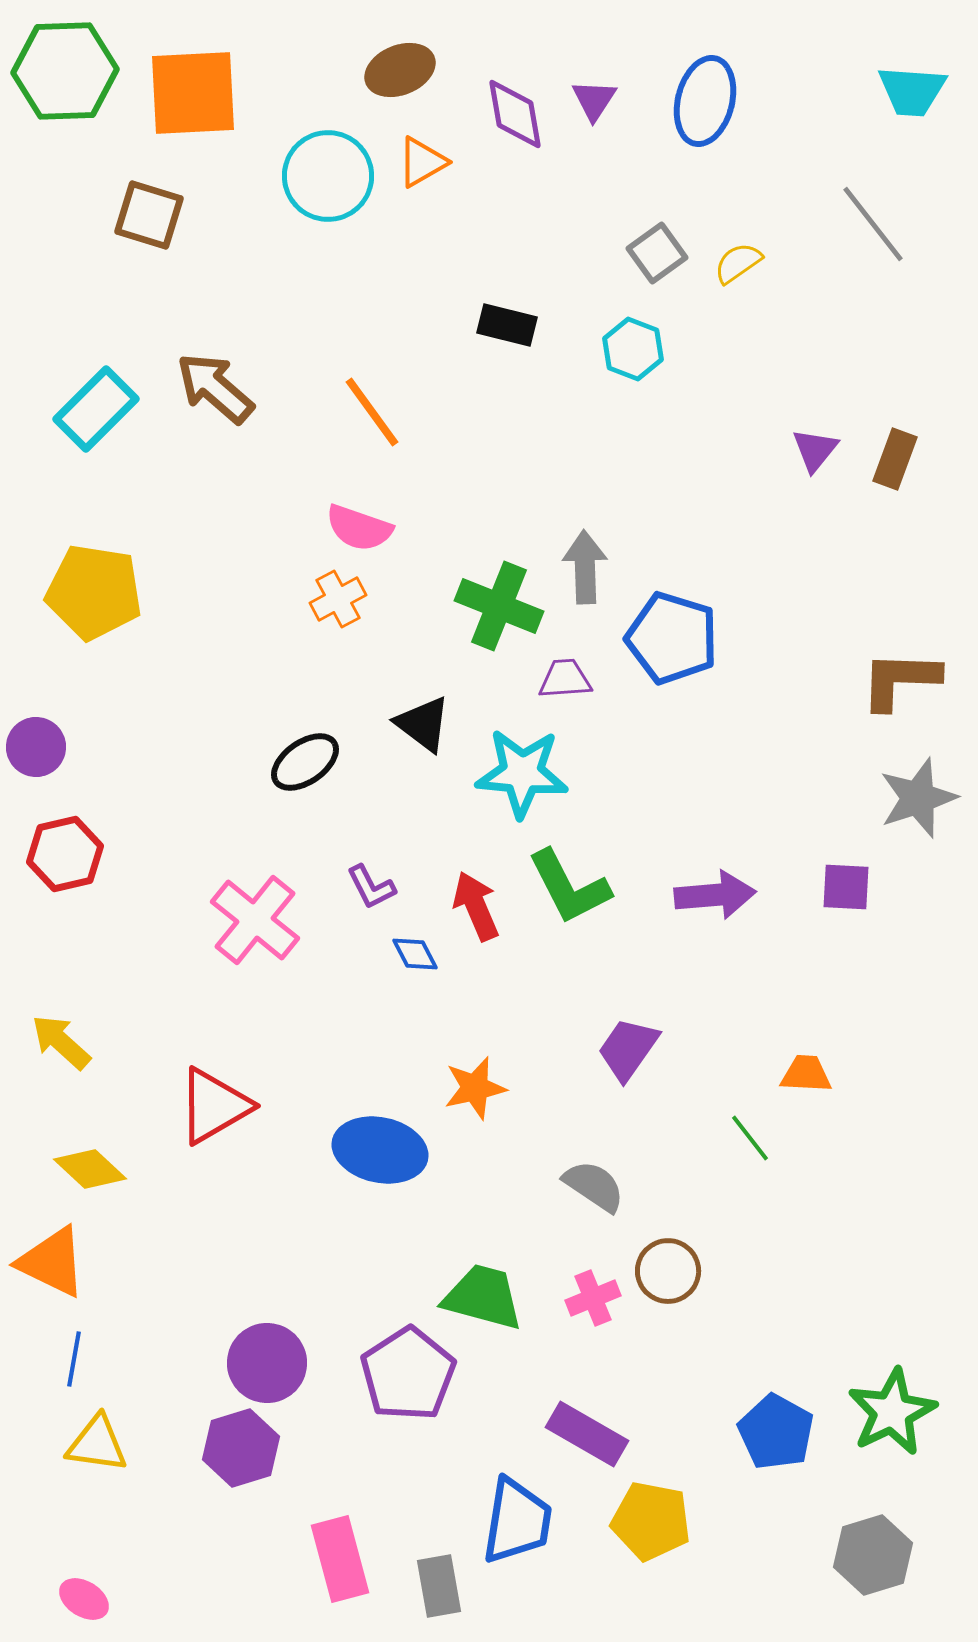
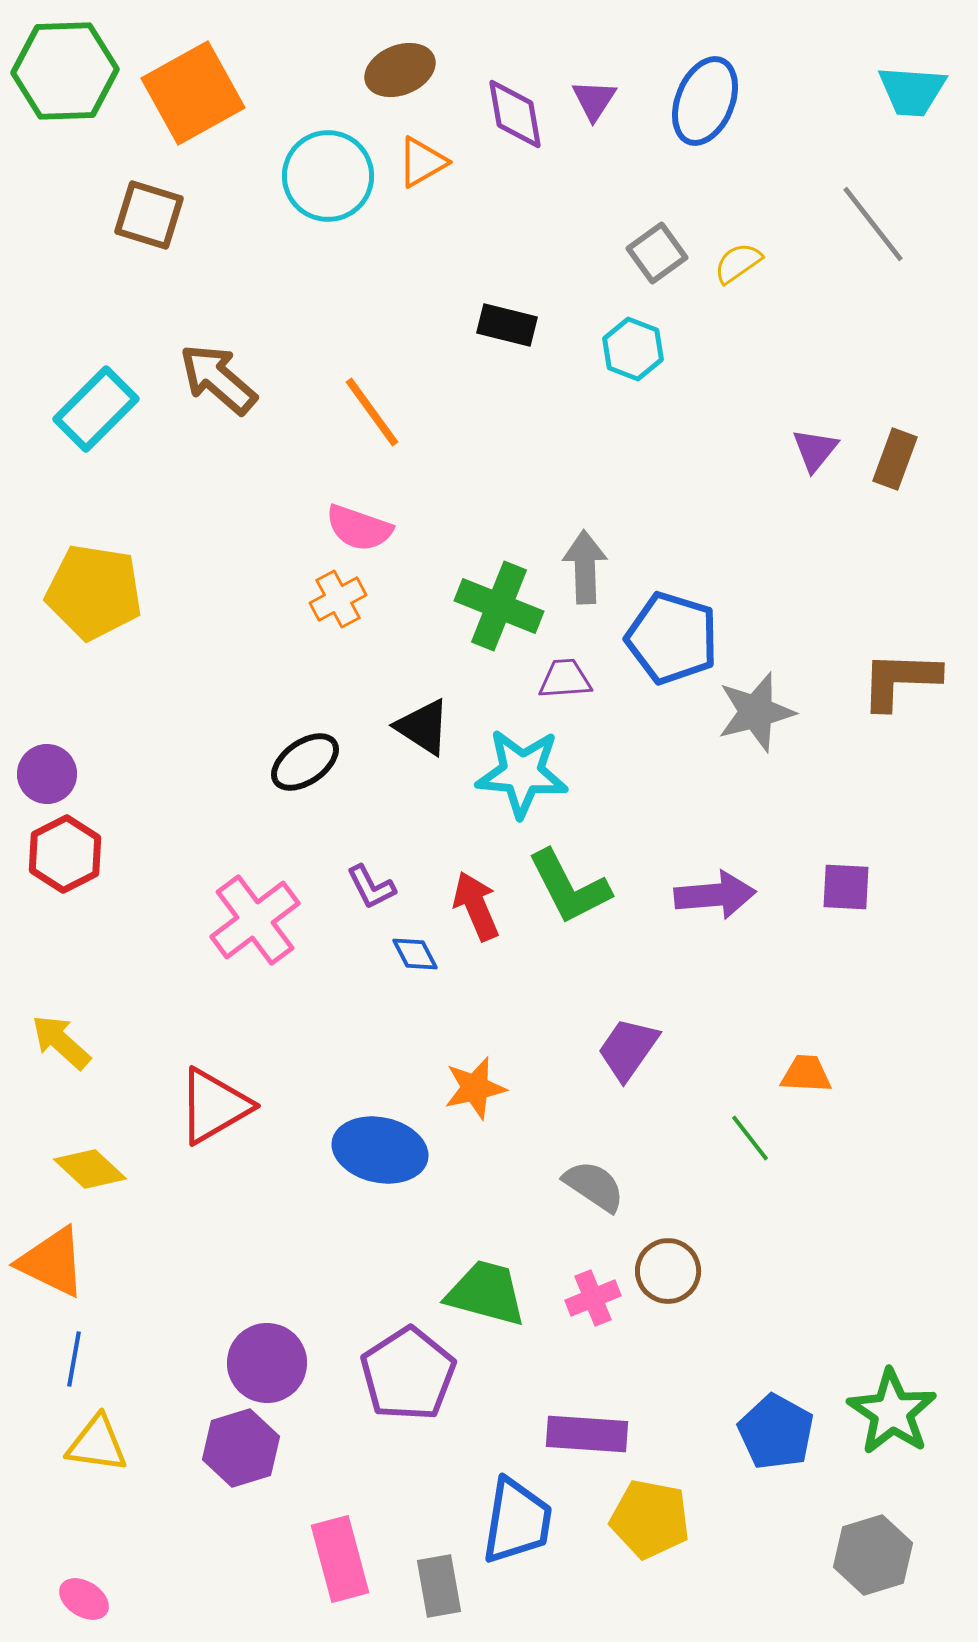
orange square at (193, 93): rotated 26 degrees counterclockwise
blue ellipse at (705, 101): rotated 8 degrees clockwise
brown arrow at (215, 388): moved 3 px right, 9 px up
black triangle at (423, 724): moved 3 px down; rotated 4 degrees counterclockwise
purple circle at (36, 747): moved 11 px right, 27 px down
gray star at (918, 798): moved 162 px left, 86 px up; rotated 4 degrees clockwise
red hexagon at (65, 854): rotated 14 degrees counterclockwise
pink cross at (255, 920): rotated 14 degrees clockwise
green trapezoid at (483, 1297): moved 3 px right, 4 px up
green star at (892, 1412): rotated 12 degrees counterclockwise
purple rectangle at (587, 1434): rotated 26 degrees counterclockwise
yellow pentagon at (651, 1521): moved 1 px left, 2 px up
